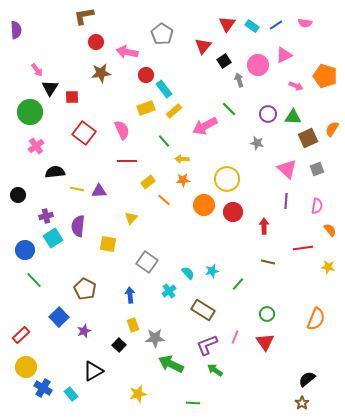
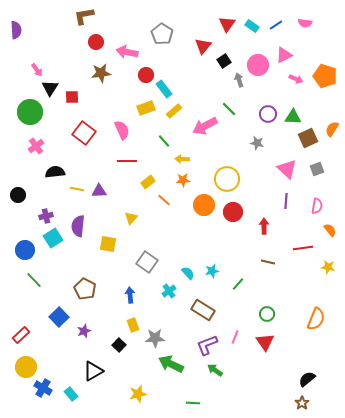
pink arrow at (296, 86): moved 7 px up
